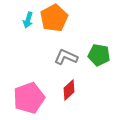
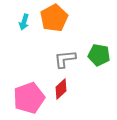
cyan arrow: moved 4 px left, 2 px down
gray L-shape: moved 1 px left, 2 px down; rotated 30 degrees counterclockwise
red diamond: moved 8 px left, 1 px up
